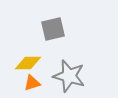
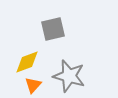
yellow diamond: moved 1 px left, 1 px up; rotated 20 degrees counterclockwise
orange triangle: moved 1 px right, 2 px down; rotated 30 degrees counterclockwise
